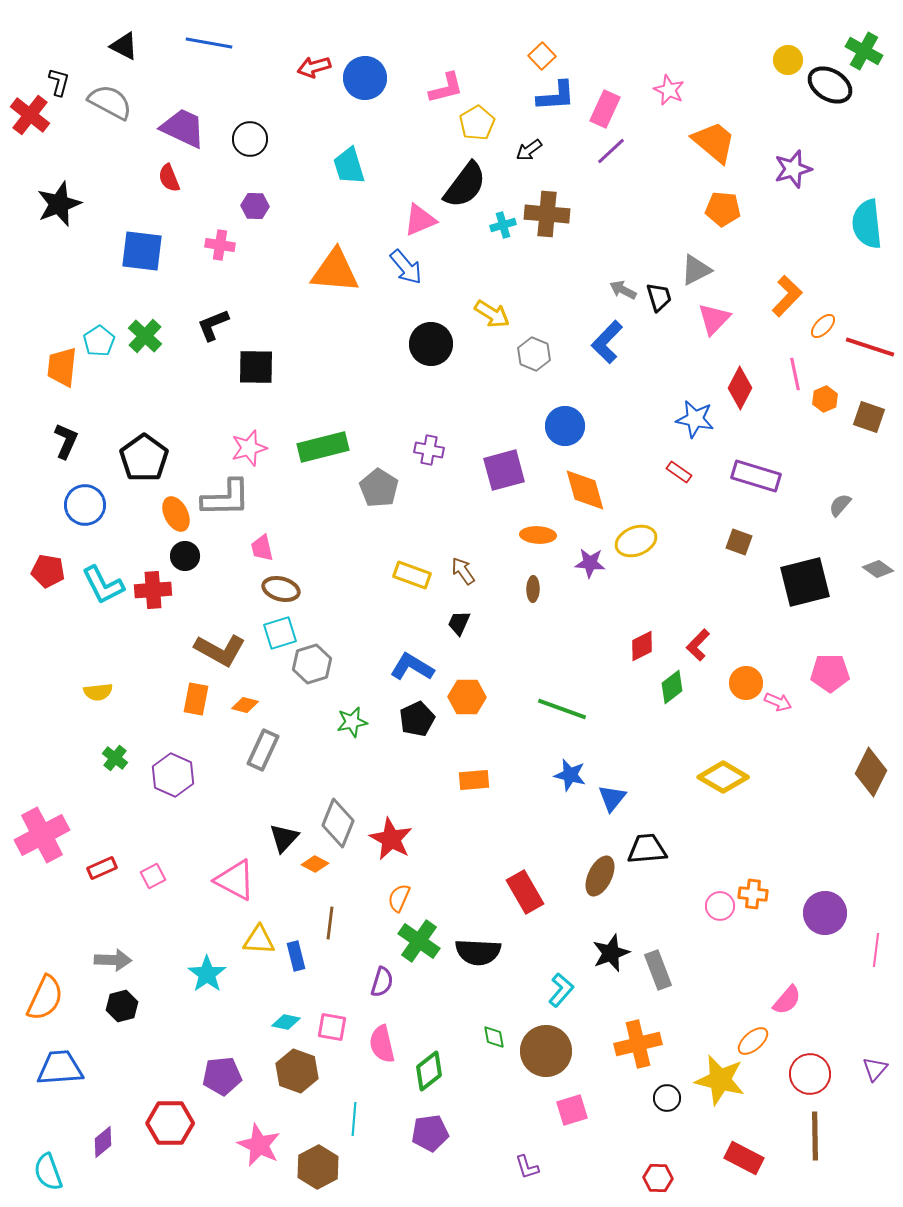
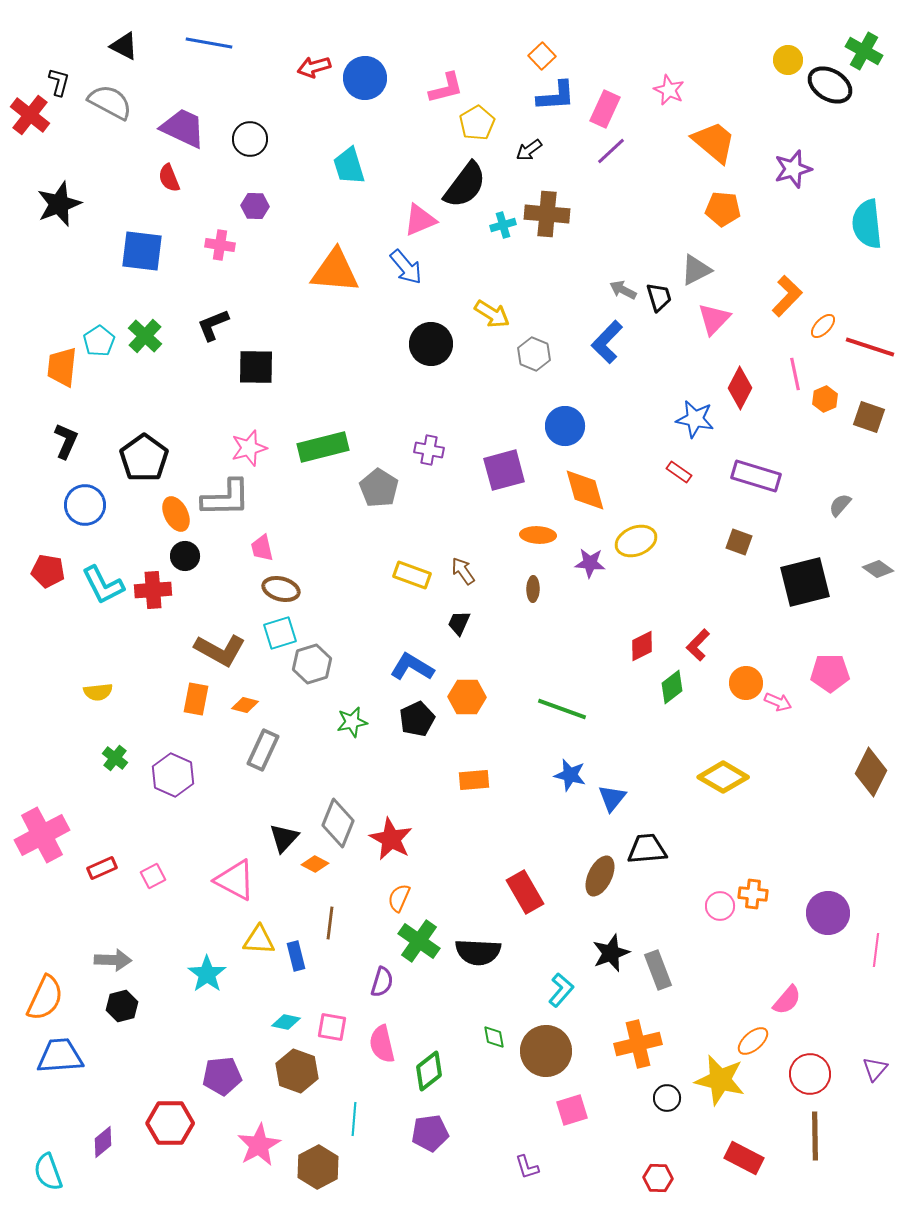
purple circle at (825, 913): moved 3 px right
blue trapezoid at (60, 1068): moved 12 px up
pink star at (259, 1145): rotated 18 degrees clockwise
